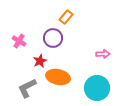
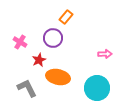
pink cross: moved 1 px right, 1 px down
pink arrow: moved 2 px right
red star: moved 1 px left, 1 px up
gray L-shape: rotated 90 degrees clockwise
